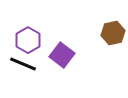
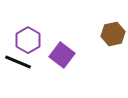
brown hexagon: moved 1 px down
black line: moved 5 px left, 2 px up
